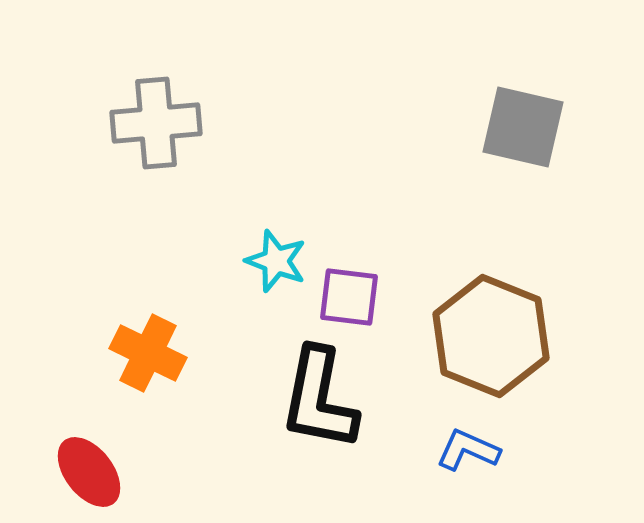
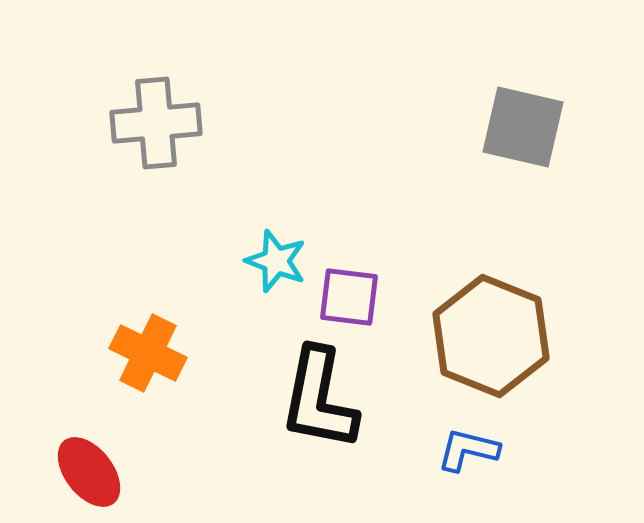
blue L-shape: rotated 10 degrees counterclockwise
